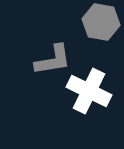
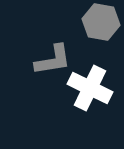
white cross: moved 1 px right, 3 px up
